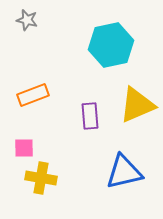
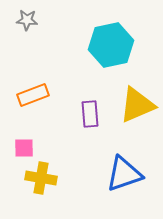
gray star: rotated 10 degrees counterclockwise
purple rectangle: moved 2 px up
blue triangle: moved 2 px down; rotated 6 degrees counterclockwise
